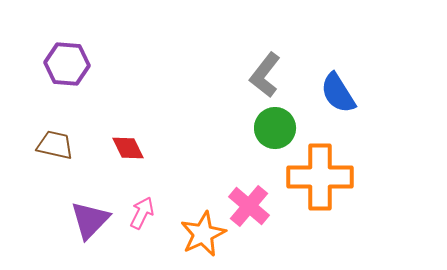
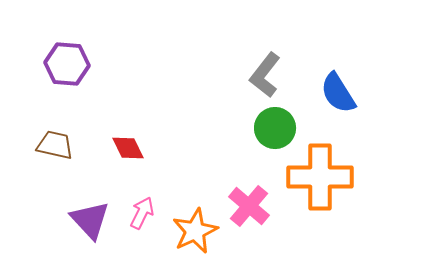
purple triangle: rotated 27 degrees counterclockwise
orange star: moved 8 px left, 3 px up
